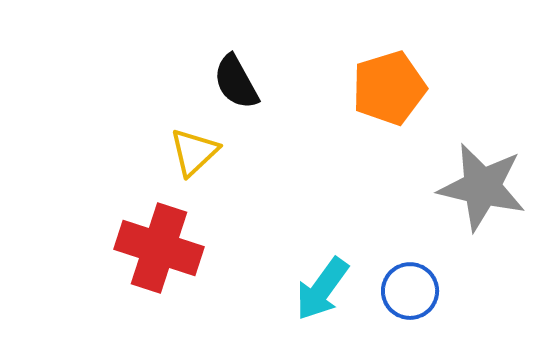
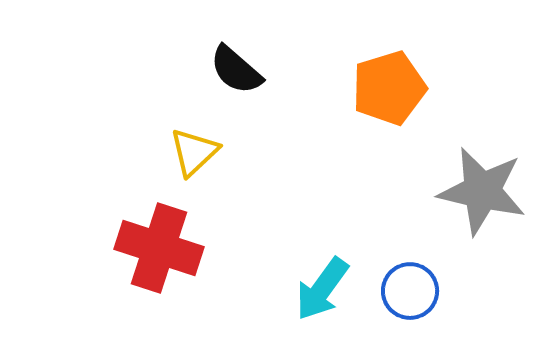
black semicircle: moved 12 px up; rotated 20 degrees counterclockwise
gray star: moved 4 px down
